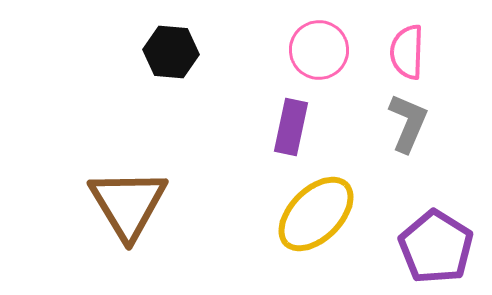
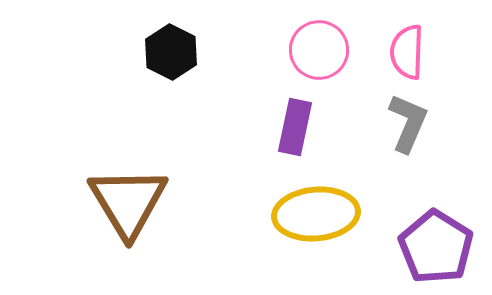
black hexagon: rotated 22 degrees clockwise
purple rectangle: moved 4 px right
brown triangle: moved 2 px up
yellow ellipse: rotated 40 degrees clockwise
